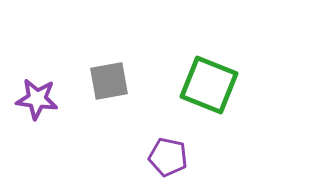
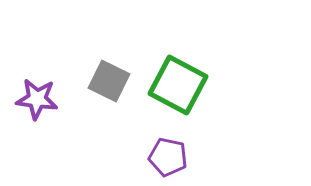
gray square: rotated 36 degrees clockwise
green square: moved 31 px left; rotated 6 degrees clockwise
